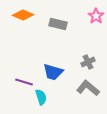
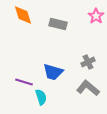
orange diamond: rotated 50 degrees clockwise
